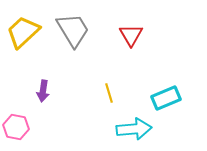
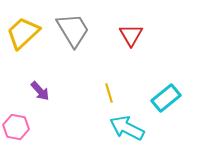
yellow trapezoid: moved 1 px down
purple arrow: moved 3 px left; rotated 50 degrees counterclockwise
cyan rectangle: rotated 16 degrees counterclockwise
cyan arrow: moved 7 px left, 1 px up; rotated 148 degrees counterclockwise
